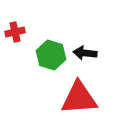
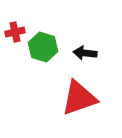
green hexagon: moved 8 px left, 8 px up
red triangle: rotated 15 degrees counterclockwise
